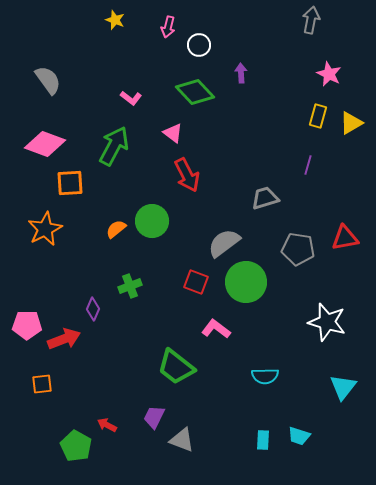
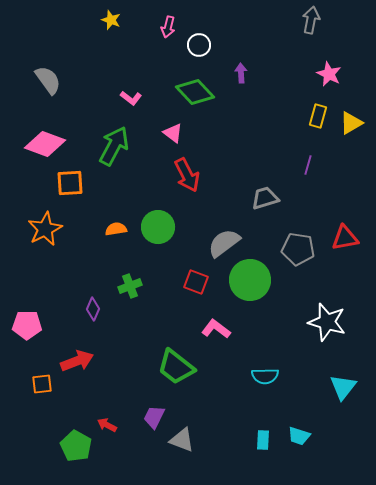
yellow star at (115, 20): moved 4 px left
green circle at (152, 221): moved 6 px right, 6 px down
orange semicircle at (116, 229): rotated 30 degrees clockwise
green circle at (246, 282): moved 4 px right, 2 px up
red arrow at (64, 339): moved 13 px right, 22 px down
